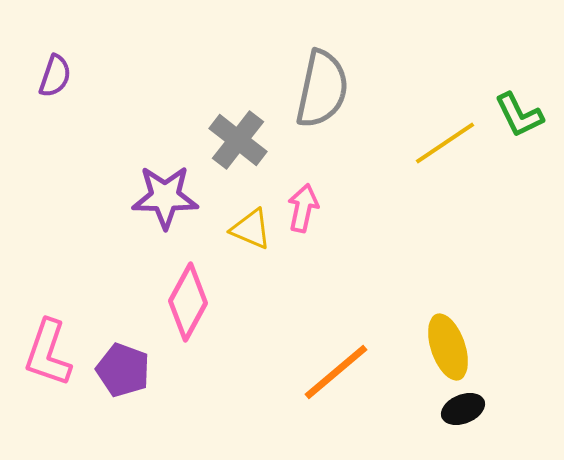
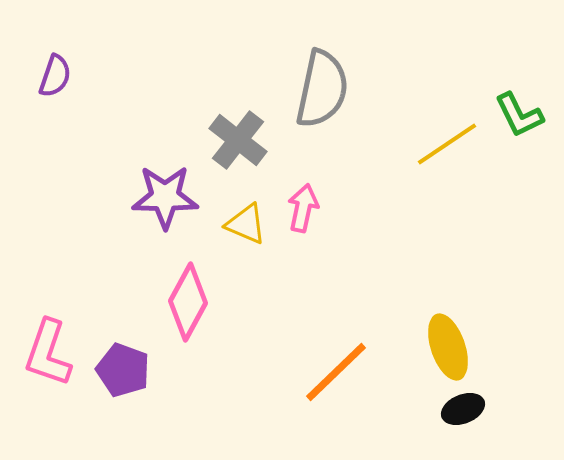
yellow line: moved 2 px right, 1 px down
yellow triangle: moved 5 px left, 5 px up
orange line: rotated 4 degrees counterclockwise
